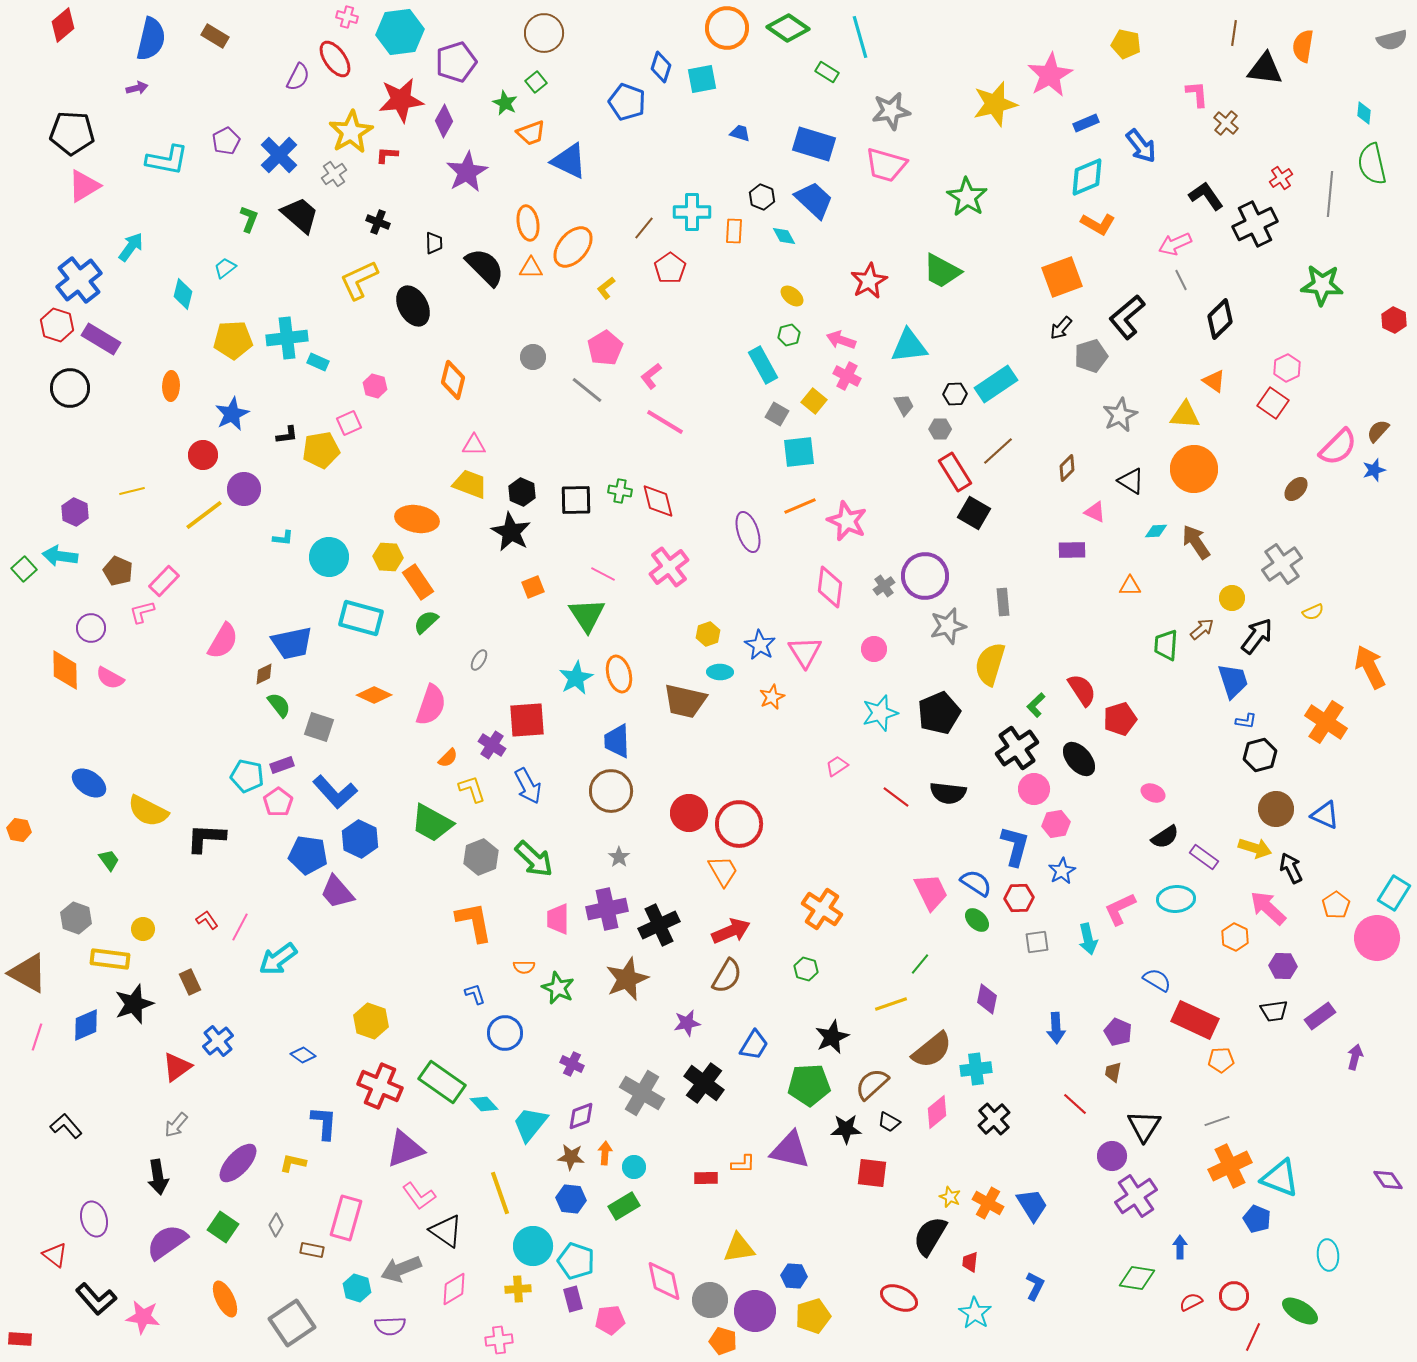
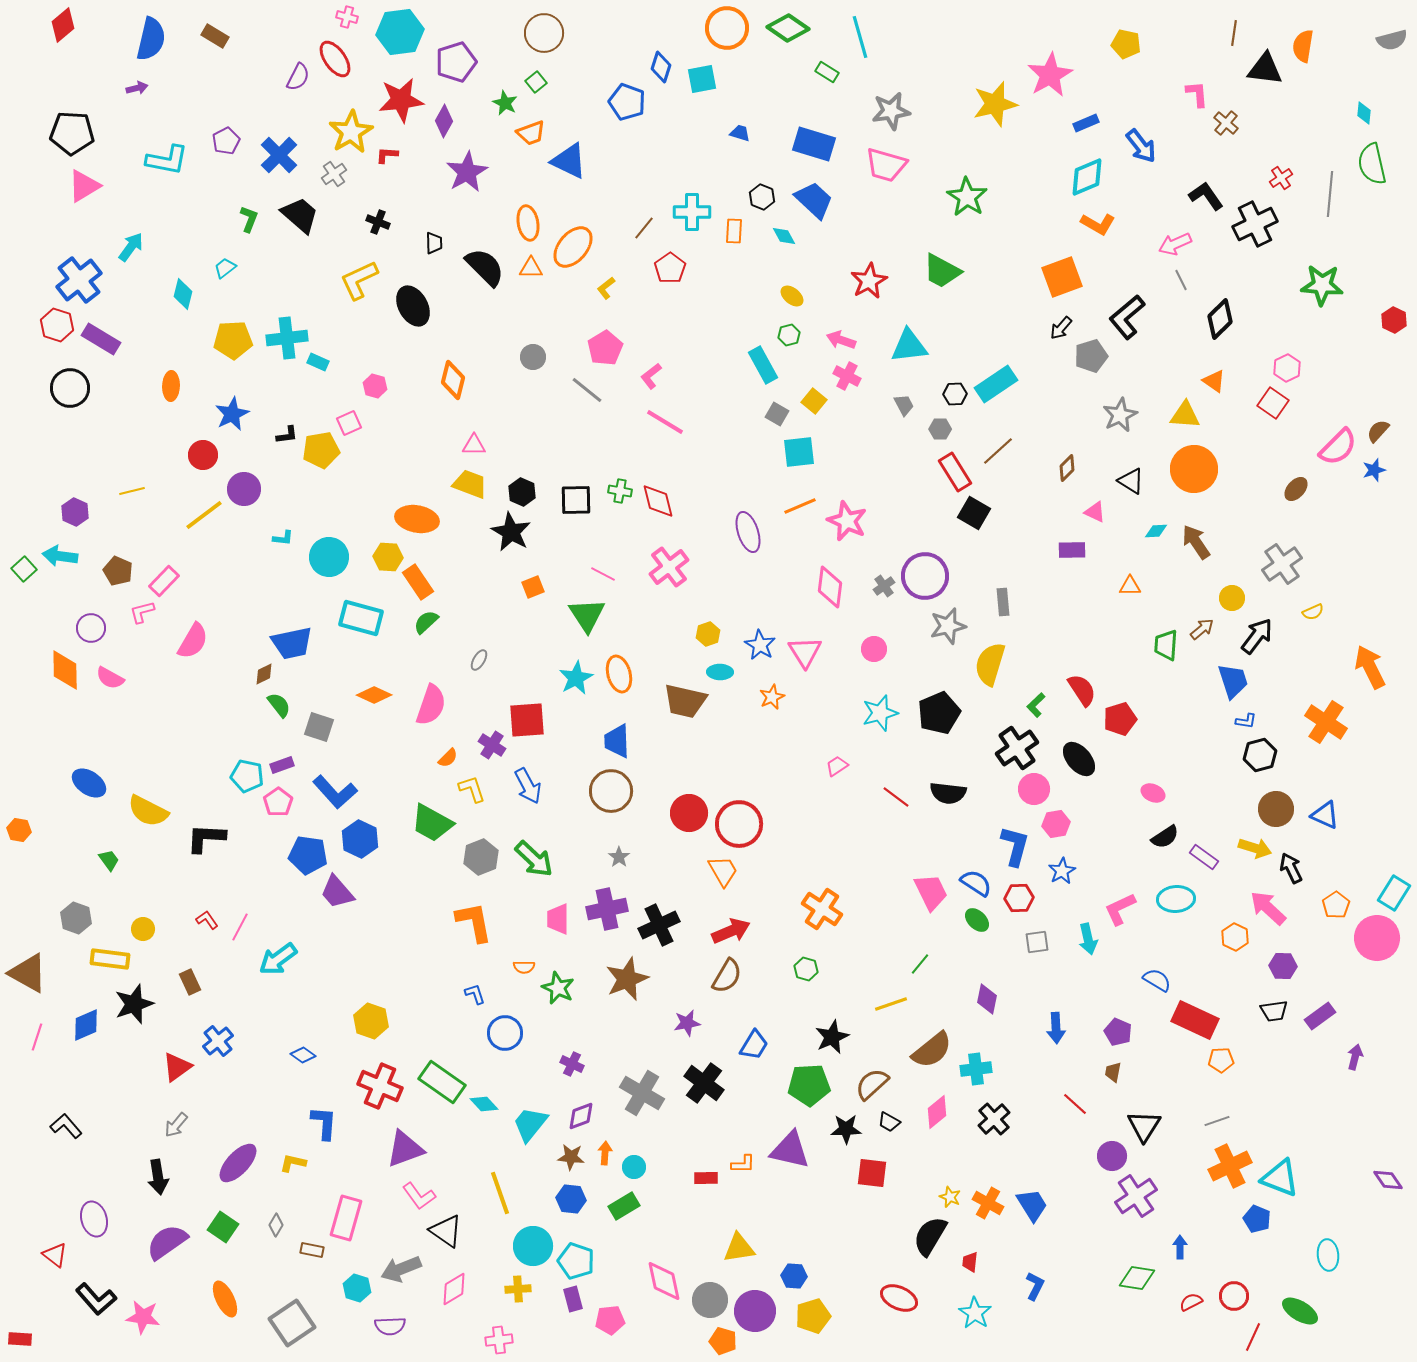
pink semicircle at (223, 641): moved 30 px left
